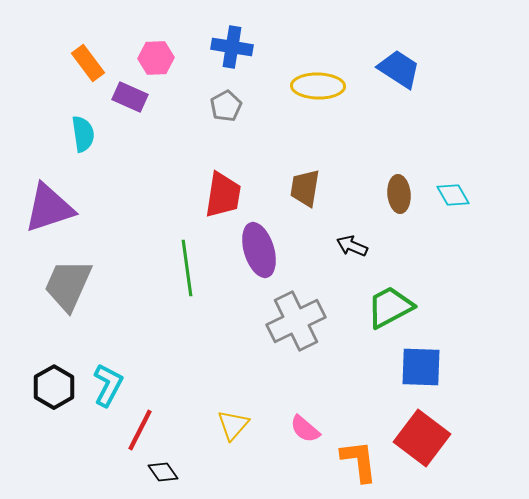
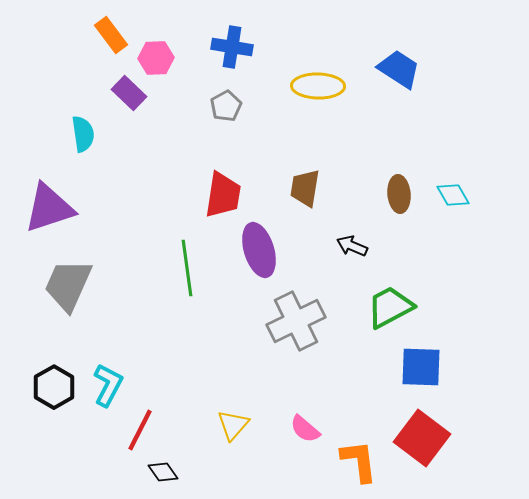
orange rectangle: moved 23 px right, 28 px up
purple rectangle: moved 1 px left, 4 px up; rotated 20 degrees clockwise
